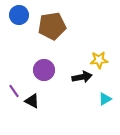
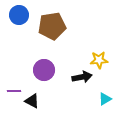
purple line: rotated 56 degrees counterclockwise
